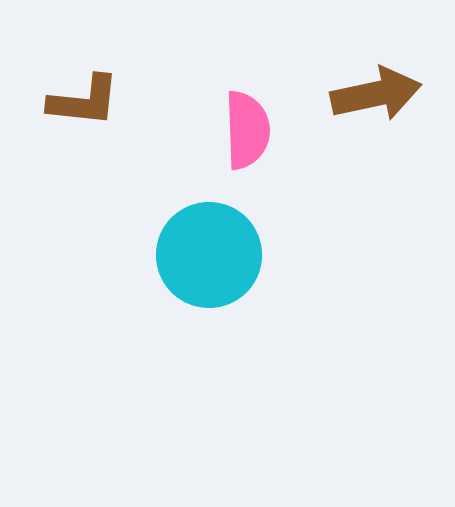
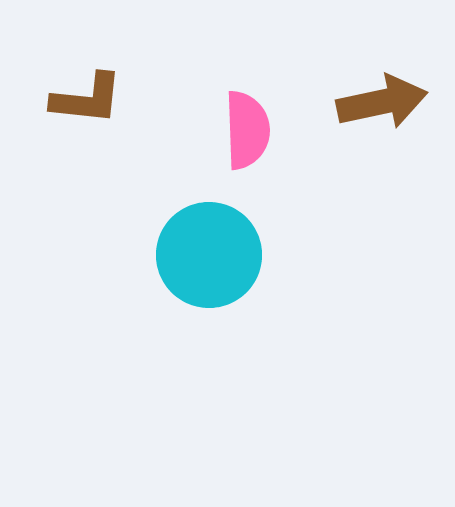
brown arrow: moved 6 px right, 8 px down
brown L-shape: moved 3 px right, 2 px up
